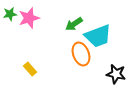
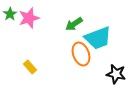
green star: rotated 24 degrees counterclockwise
cyan trapezoid: moved 2 px down
yellow rectangle: moved 2 px up
